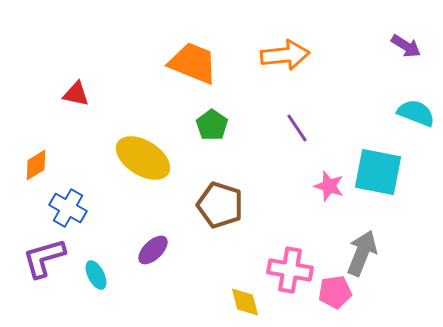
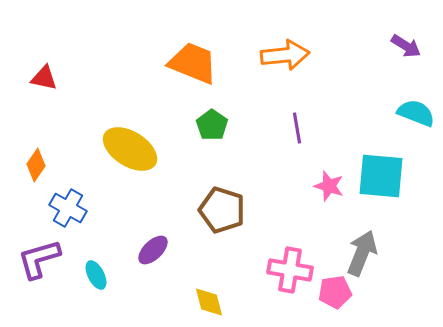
red triangle: moved 32 px left, 16 px up
purple line: rotated 24 degrees clockwise
yellow ellipse: moved 13 px left, 9 px up
orange diamond: rotated 24 degrees counterclockwise
cyan square: moved 3 px right, 4 px down; rotated 6 degrees counterclockwise
brown pentagon: moved 2 px right, 5 px down
purple L-shape: moved 5 px left, 1 px down
yellow diamond: moved 36 px left
